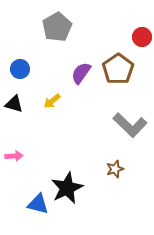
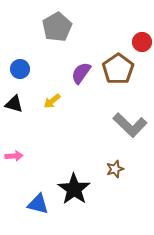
red circle: moved 5 px down
black star: moved 7 px right, 1 px down; rotated 12 degrees counterclockwise
